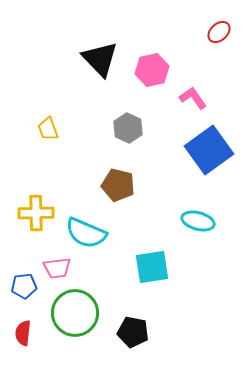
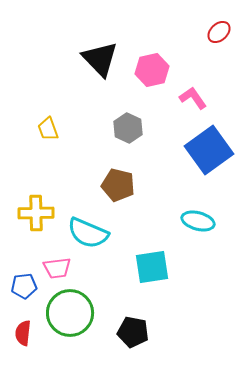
cyan semicircle: moved 2 px right
green circle: moved 5 px left
